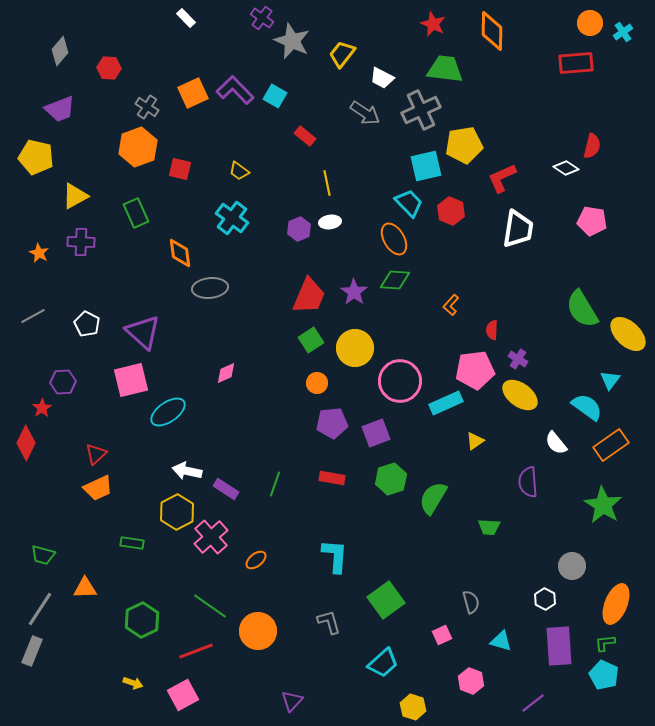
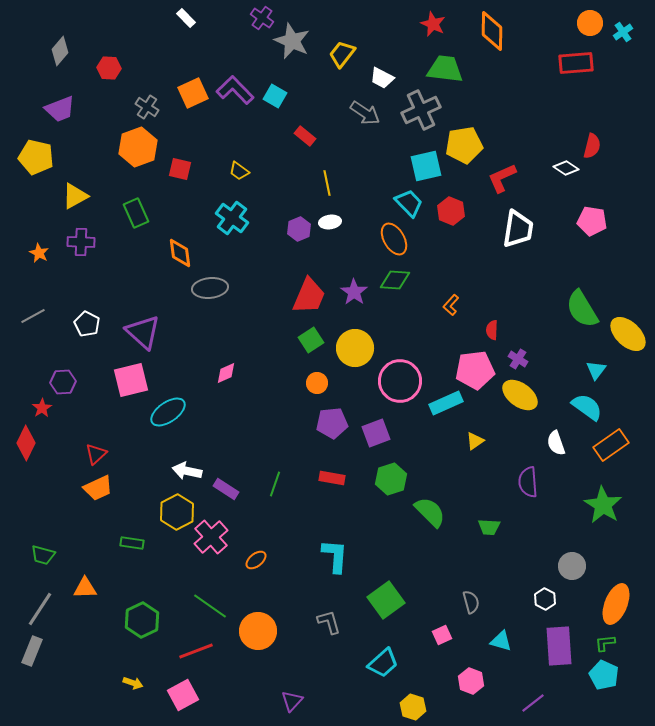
cyan triangle at (610, 380): moved 14 px left, 10 px up
white semicircle at (556, 443): rotated 20 degrees clockwise
green semicircle at (433, 498): moved 3 px left, 14 px down; rotated 104 degrees clockwise
